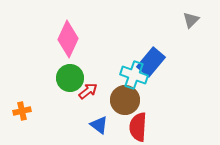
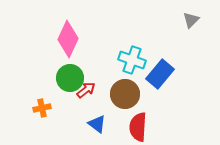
blue rectangle: moved 9 px right, 12 px down
cyan cross: moved 2 px left, 15 px up
red arrow: moved 2 px left, 1 px up
brown circle: moved 6 px up
orange cross: moved 20 px right, 3 px up
blue triangle: moved 2 px left, 1 px up
